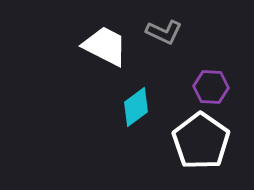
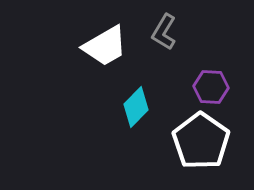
gray L-shape: rotated 96 degrees clockwise
white trapezoid: rotated 123 degrees clockwise
cyan diamond: rotated 9 degrees counterclockwise
